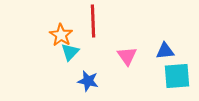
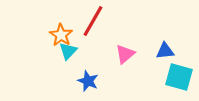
red line: rotated 32 degrees clockwise
cyan triangle: moved 2 px left, 1 px up
pink triangle: moved 2 px left, 2 px up; rotated 25 degrees clockwise
cyan square: moved 2 px right, 1 px down; rotated 20 degrees clockwise
blue star: rotated 10 degrees clockwise
